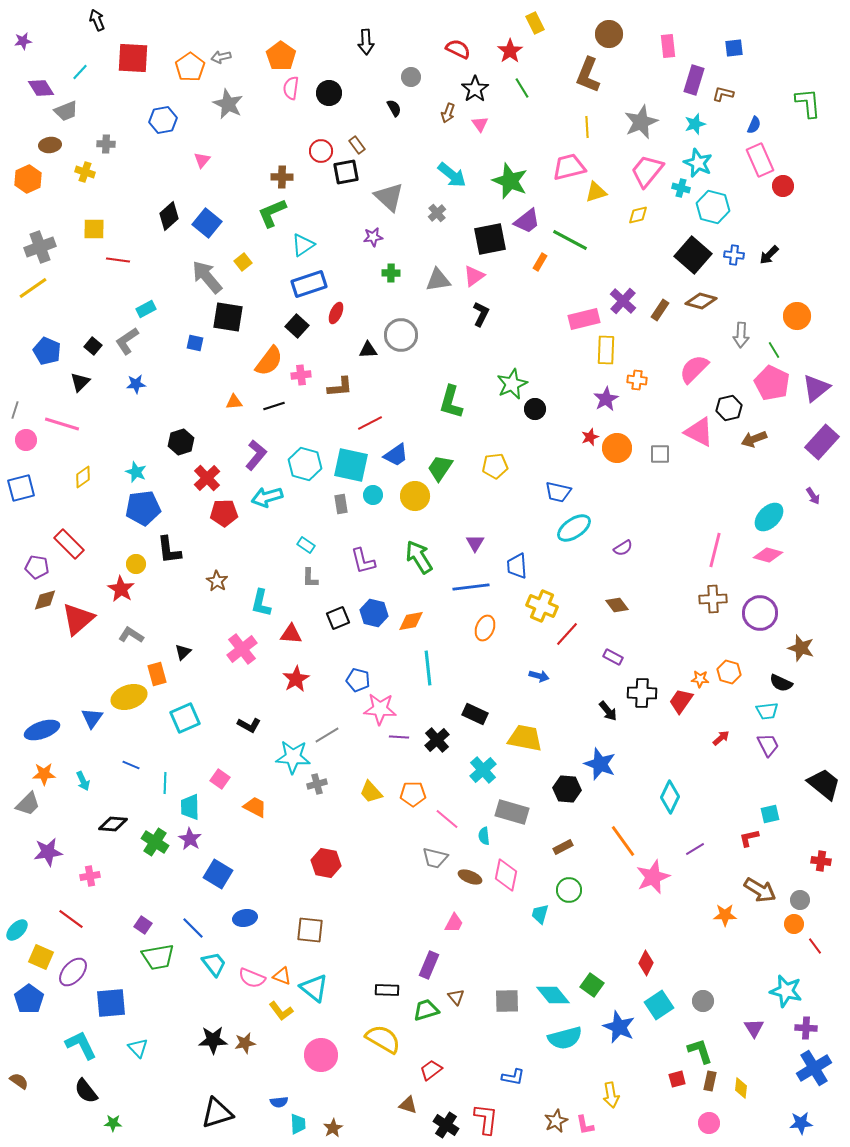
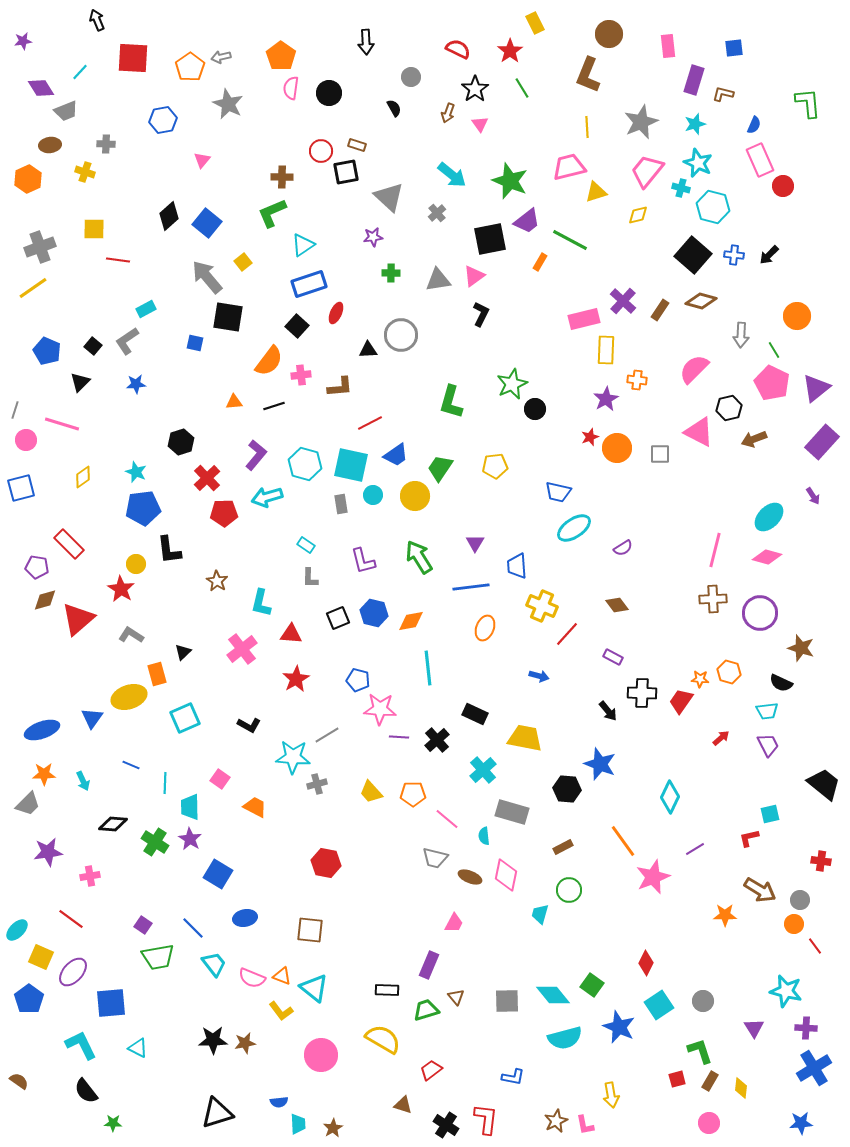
brown rectangle at (357, 145): rotated 36 degrees counterclockwise
pink diamond at (768, 555): moved 1 px left, 2 px down
cyan triangle at (138, 1048): rotated 20 degrees counterclockwise
brown rectangle at (710, 1081): rotated 18 degrees clockwise
brown triangle at (408, 1105): moved 5 px left
